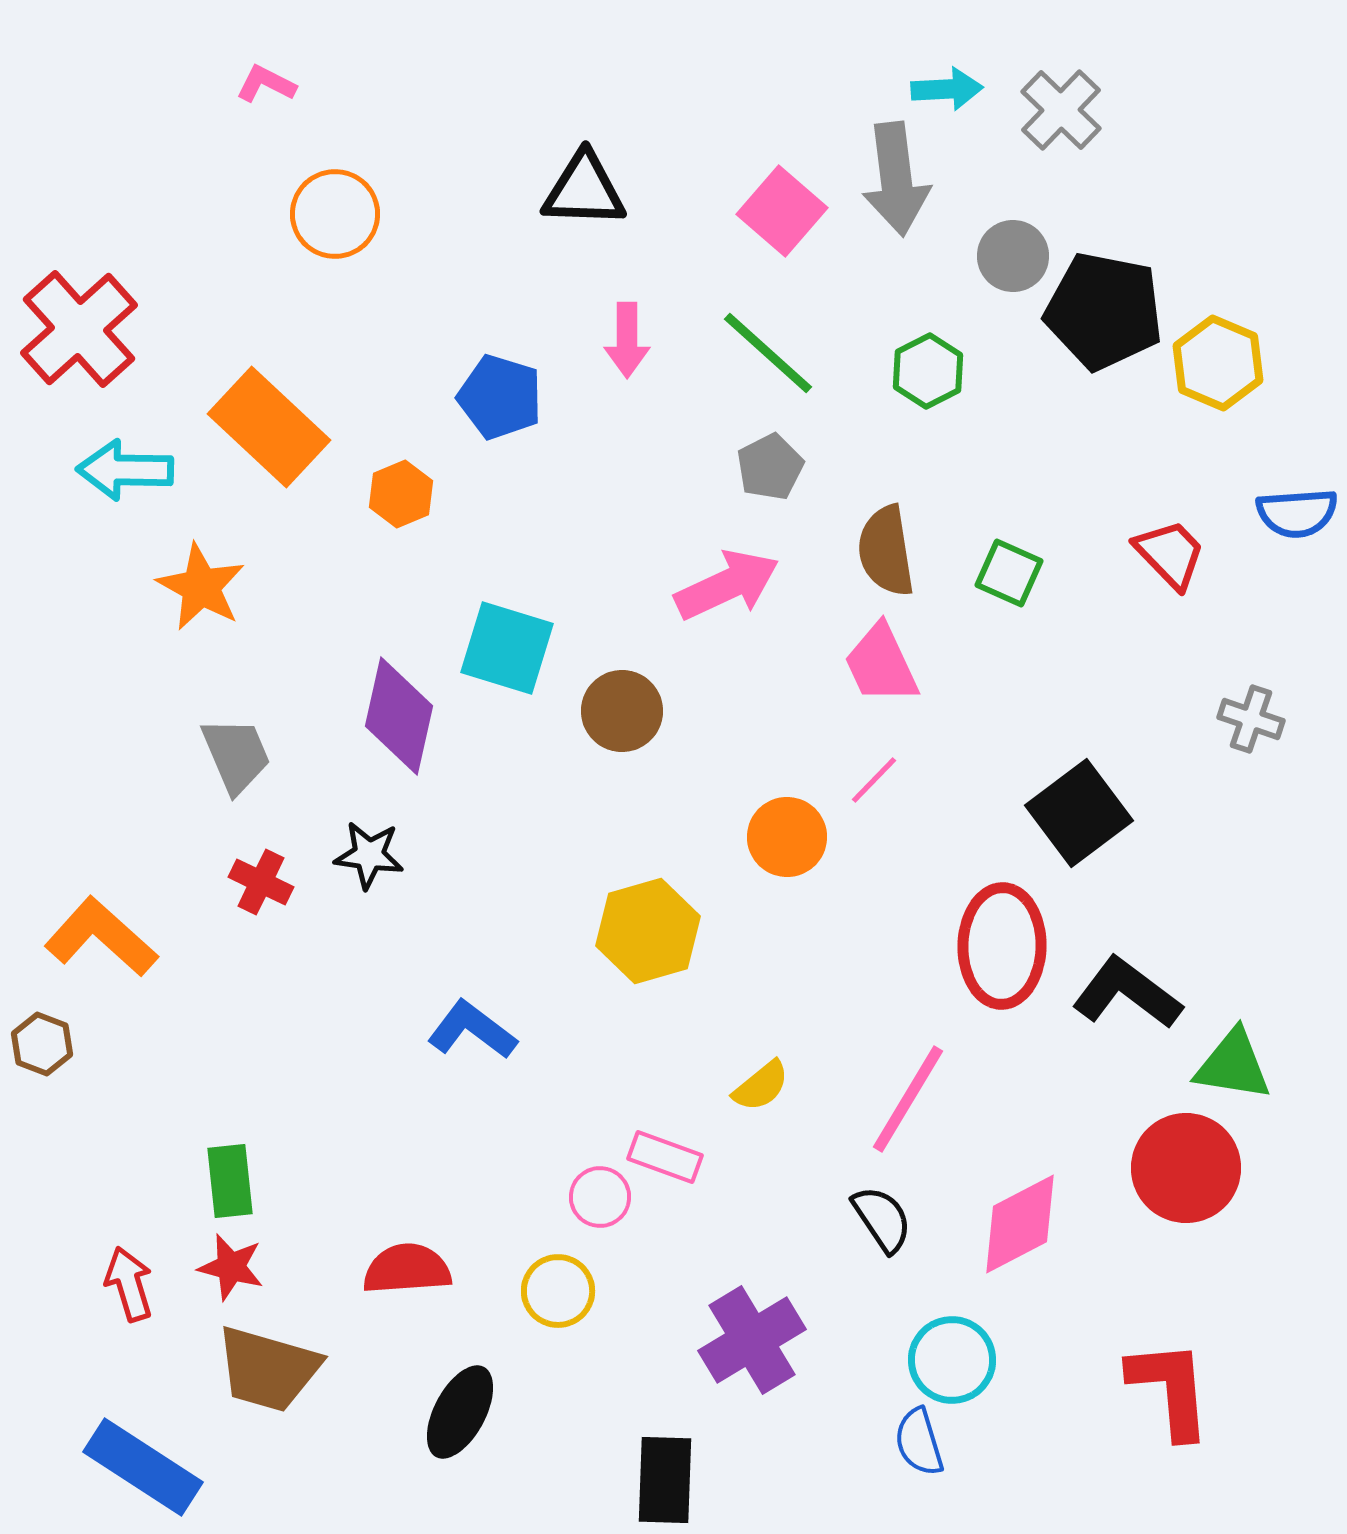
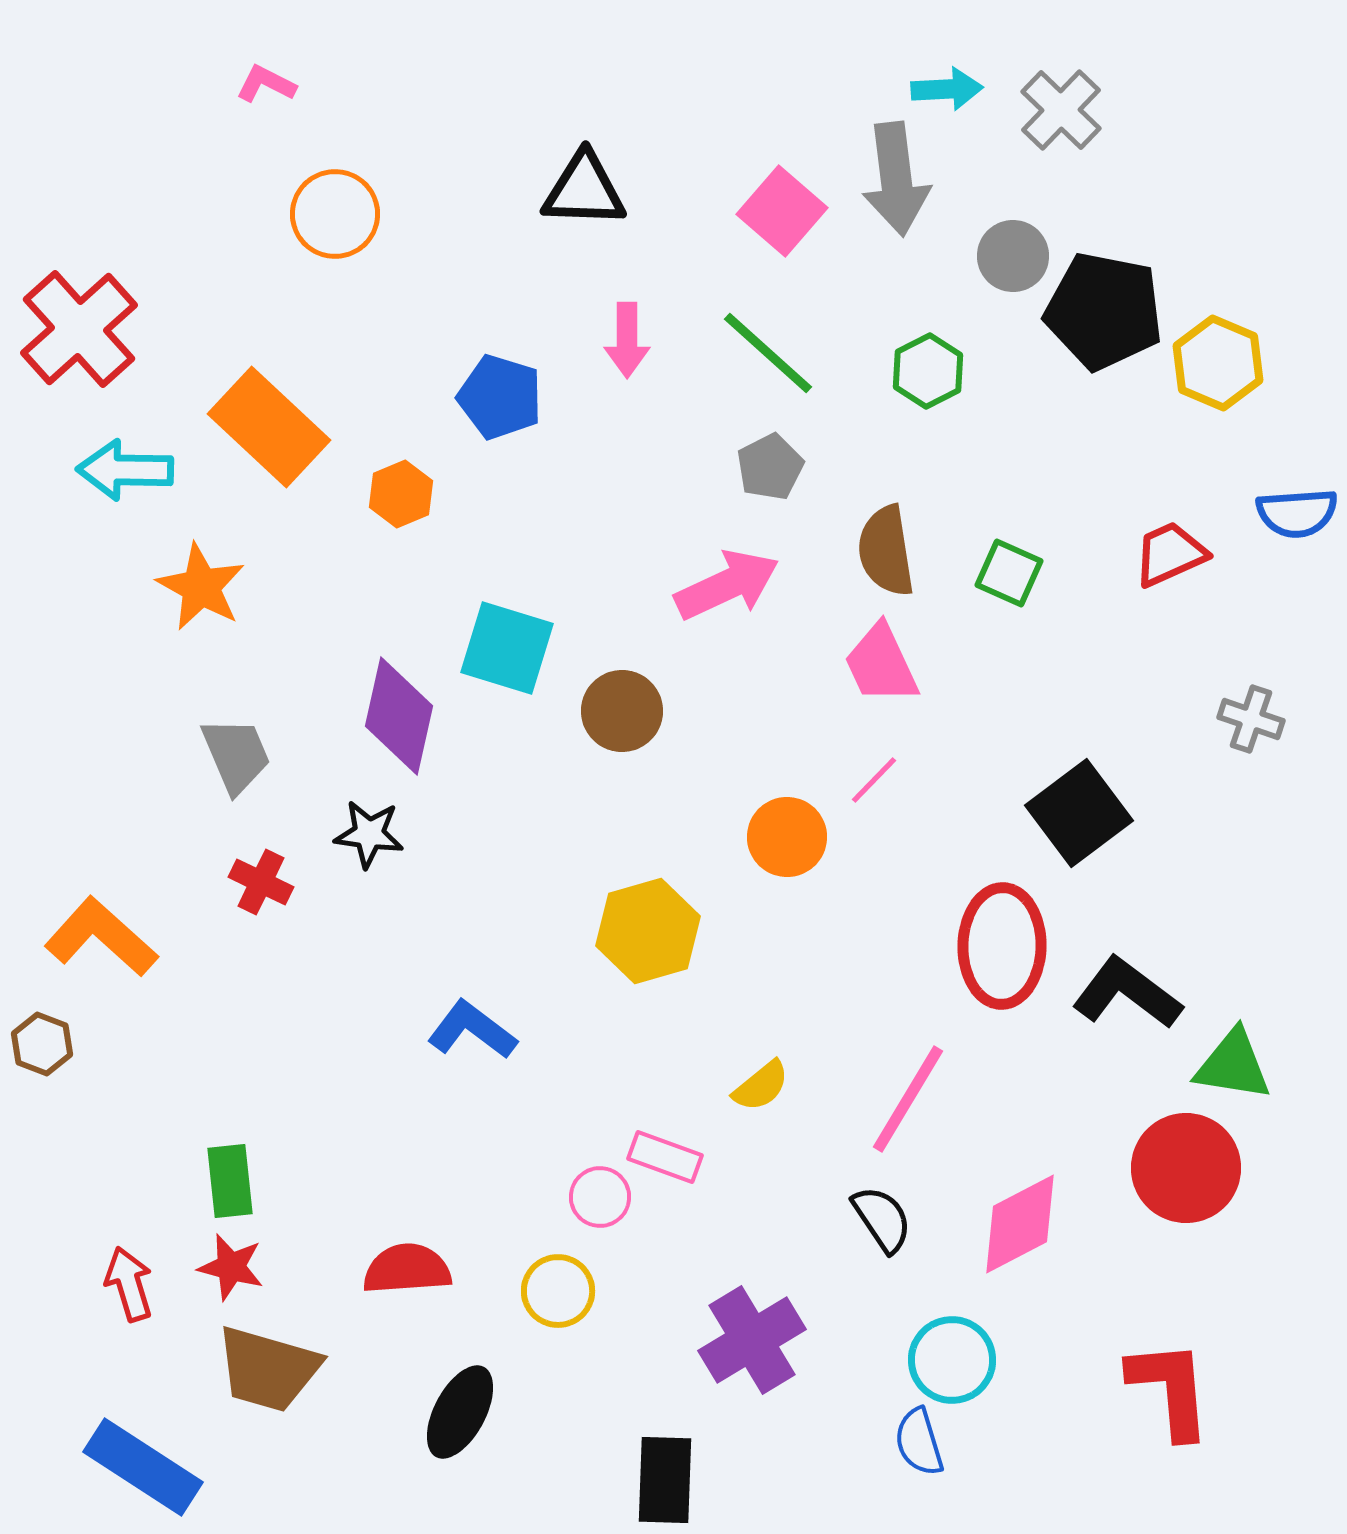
red trapezoid at (1170, 554): rotated 70 degrees counterclockwise
black star at (369, 855): moved 21 px up
